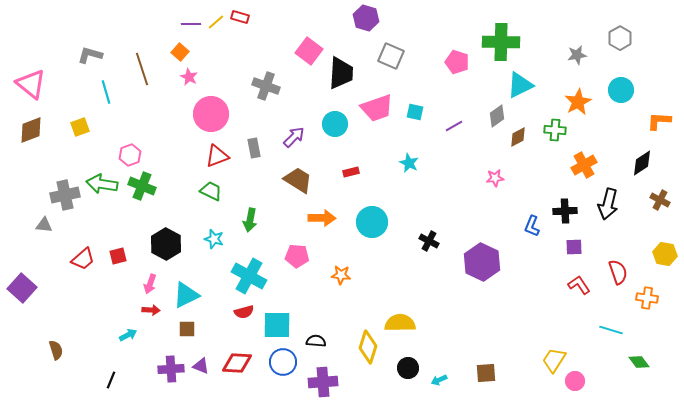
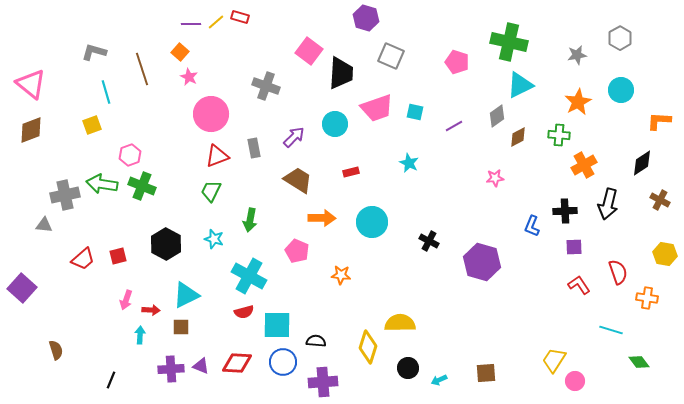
green cross at (501, 42): moved 8 px right; rotated 12 degrees clockwise
gray L-shape at (90, 55): moved 4 px right, 3 px up
yellow square at (80, 127): moved 12 px right, 2 px up
green cross at (555, 130): moved 4 px right, 5 px down
green trapezoid at (211, 191): rotated 90 degrees counterclockwise
pink pentagon at (297, 256): moved 5 px up; rotated 20 degrees clockwise
purple hexagon at (482, 262): rotated 9 degrees counterclockwise
pink arrow at (150, 284): moved 24 px left, 16 px down
brown square at (187, 329): moved 6 px left, 2 px up
cyan arrow at (128, 335): moved 12 px right; rotated 60 degrees counterclockwise
